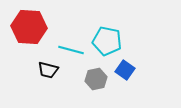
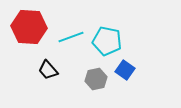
cyan line: moved 13 px up; rotated 35 degrees counterclockwise
black trapezoid: rotated 35 degrees clockwise
